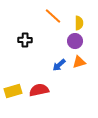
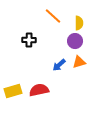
black cross: moved 4 px right
